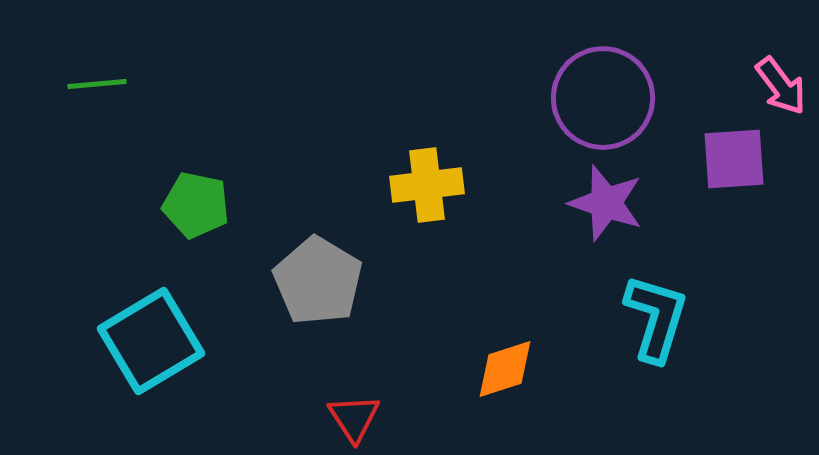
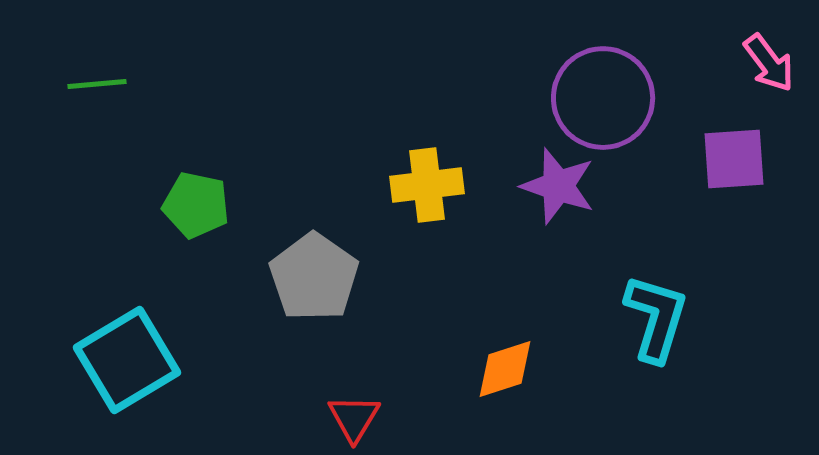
pink arrow: moved 12 px left, 23 px up
purple star: moved 48 px left, 17 px up
gray pentagon: moved 4 px left, 4 px up; rotated 4 degrees clockwise
cyan square: moved 24 px left, 19 px down
red triangle: rotated 4 degrees clockwise
